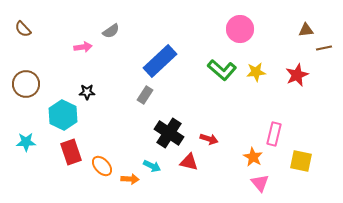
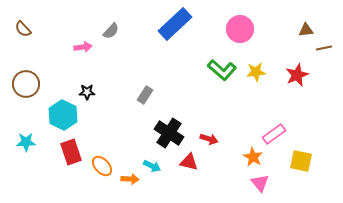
gray semicircle: rotated 12 degrees counterclockwise
blue rectangle: moved 15 px right, 37 px up
pink rectangle: rotated 40 degrees clockwise
